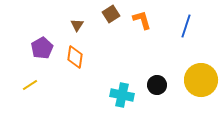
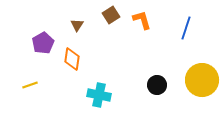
brown square: moved 1 px down
blue line: moved 2 px down
purple pentagon: moved 1 px right, 5 px up
orange diamond: moved 3 px left, 2 px down
yellow circle: moved 1 px right
yellow line: rotated 14 degrees clockwise
cyan cross: moved 23 px left
